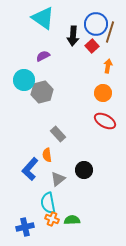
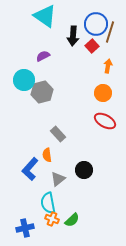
cyan triangle: moved 2 px right, 2 px up
green semicircle: rotated 140 degrees clockwise
blue cross: moved 1 px down
